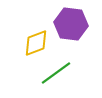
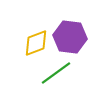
purple hexagon: moved 1 px left, 13 px down
